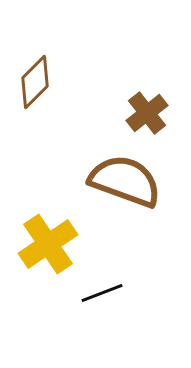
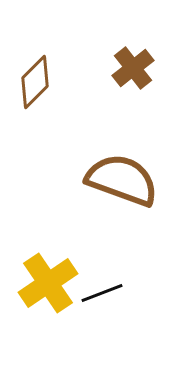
brown cross: moved 14 px left, 45 px up
brown semicircle: moved 3 px left, 1 px up
yellow cross: moved 39 px down
